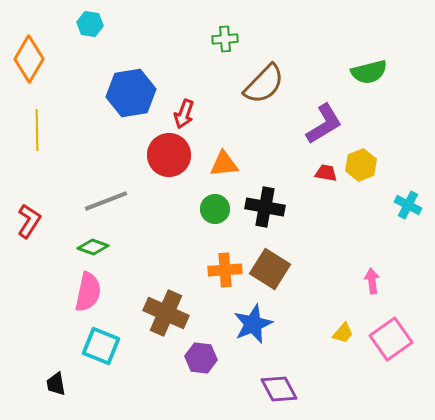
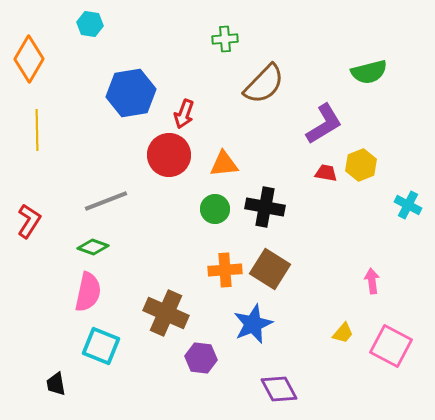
pink square: moved 7 px down; rotated 27 degrees counterclockwise
